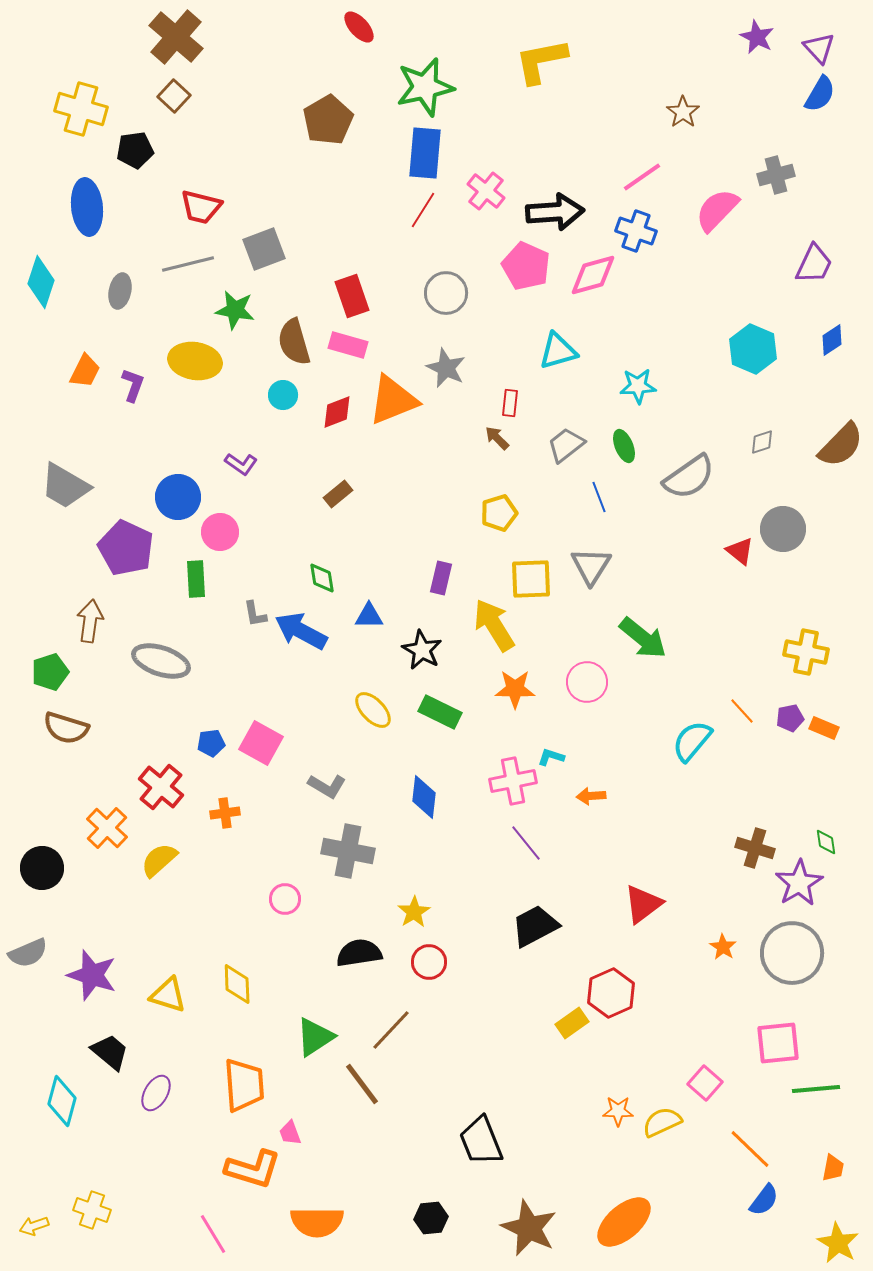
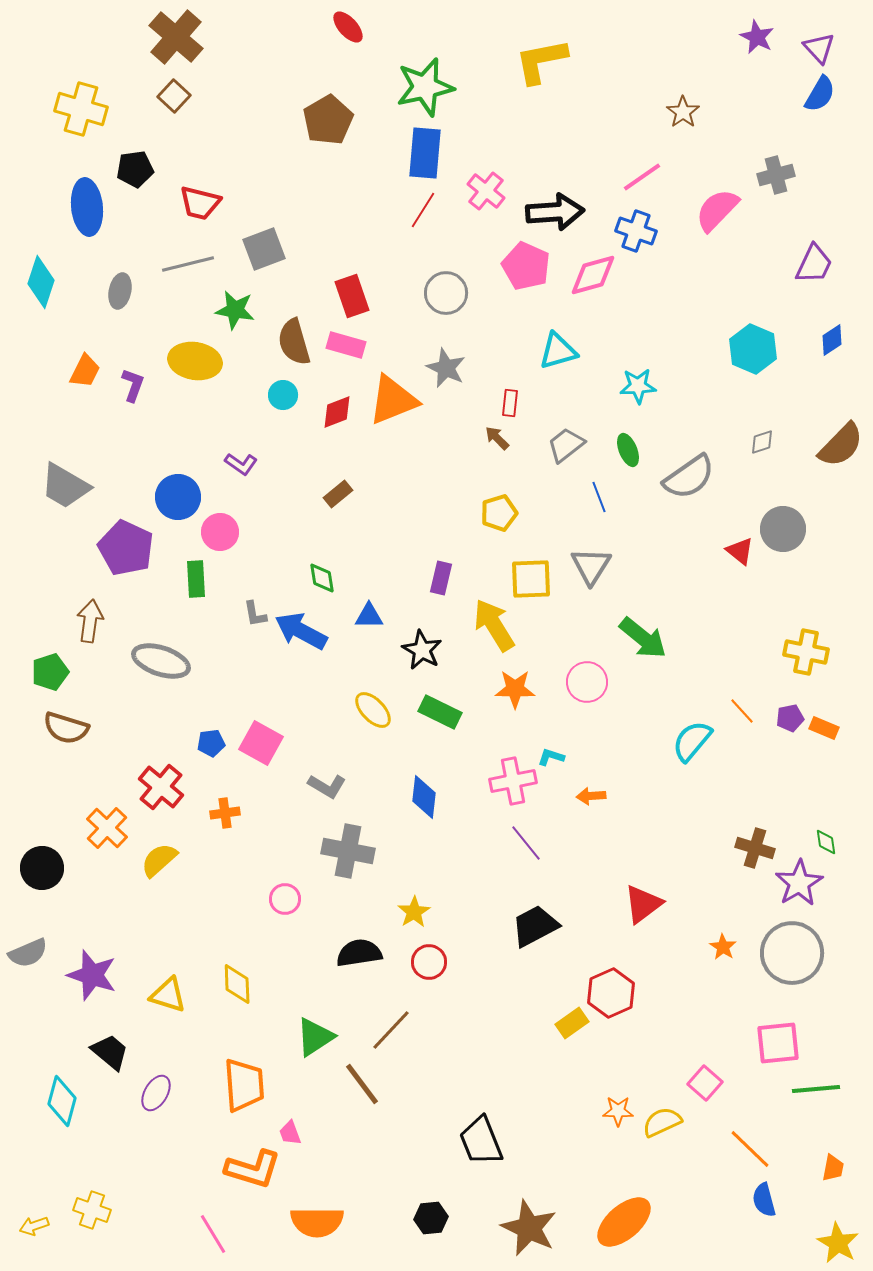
red ellipse at (359, 27): moved 11 px left
black pentagon at (135, 150): moved 19 px down
red trapezoid at (201, 207): moved 1 px left, 4 px up
pink rectangle at (348, 345): moved 2 px left
green ellipse at (624, 446): moved 4 px right, 4 px down
blue semicircle at (764, 1200): rotated 128 degrees clockwise
